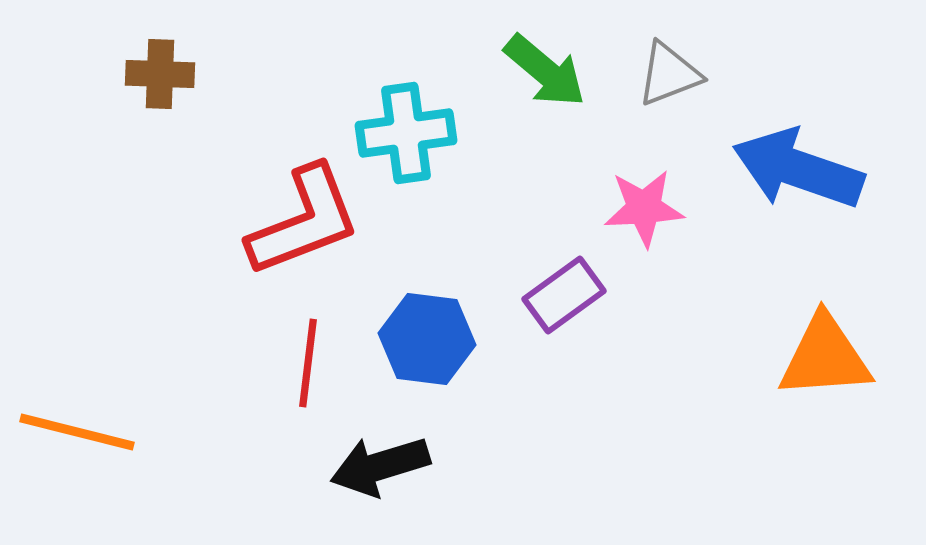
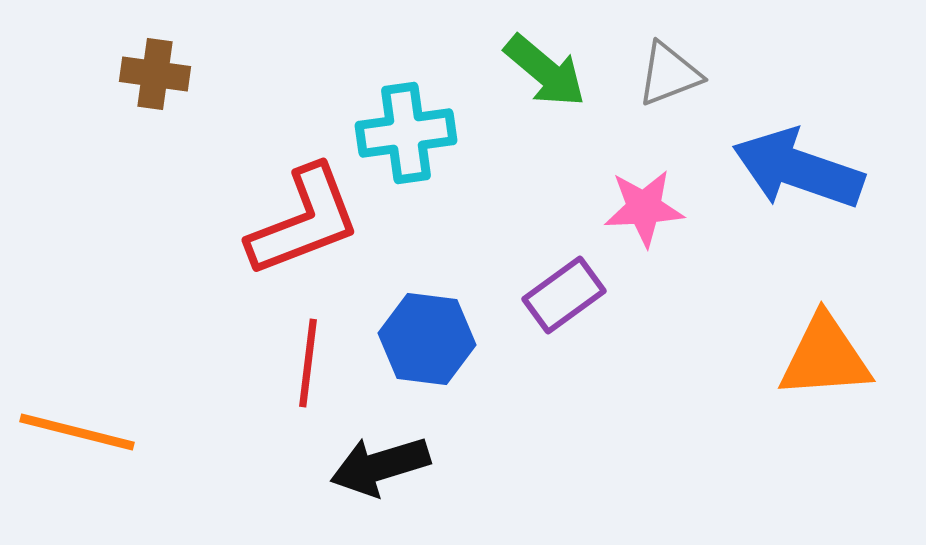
brown cross: moved 5 px left; rotated 6 degrees clockwise
